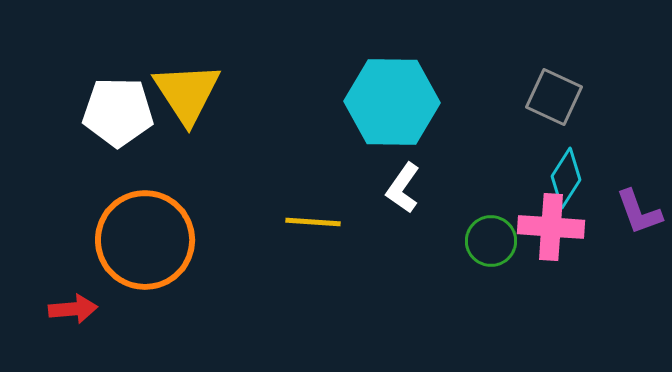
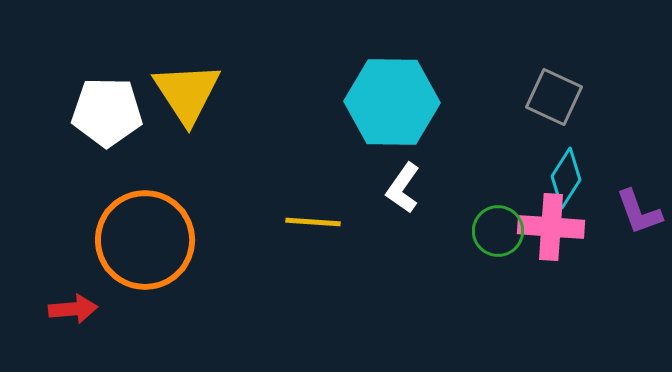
white pentagon: moved 11 px left
green circle: moved 7 px right, 10 px up
